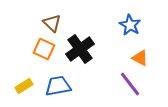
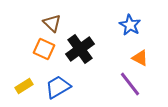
blue trapezoid: moved 1 px down; rotated 20 degrees counterclockwise
